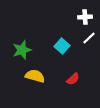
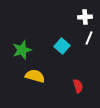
white line: rotated 24 degrees counterclockwise
red semicircle: moved 5 px right, 7 px down; rotated 64 degrees counterclockwise
